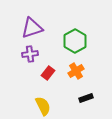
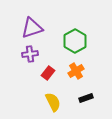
yellow semicircle: moved 10 px right, 4 px up
